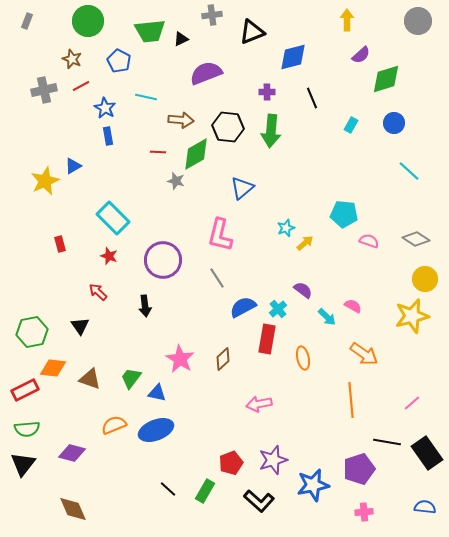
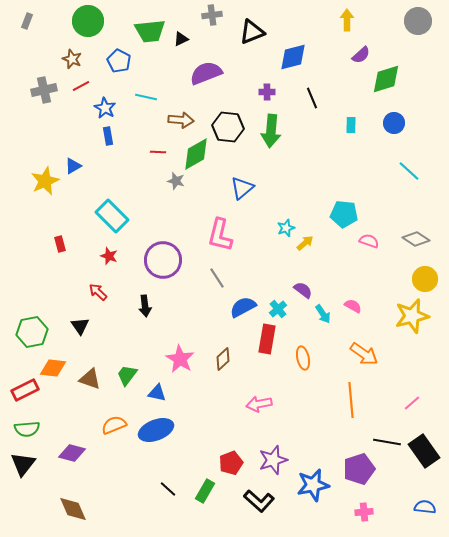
cyan rectangle at (351, 125): rotated 28 degrees counterclockwise
cyan rectangle at (113, 218): moved 1 px left, 2 px up
cyan arrow at (327, 317): moved 4 px left, 3 px up; rotated 12 degrees clockwise
green trapezoid at (131, 378): moved 4 px left, 3 px up
black rectangle at (427, 453): moved 3 px left, 2 px up
